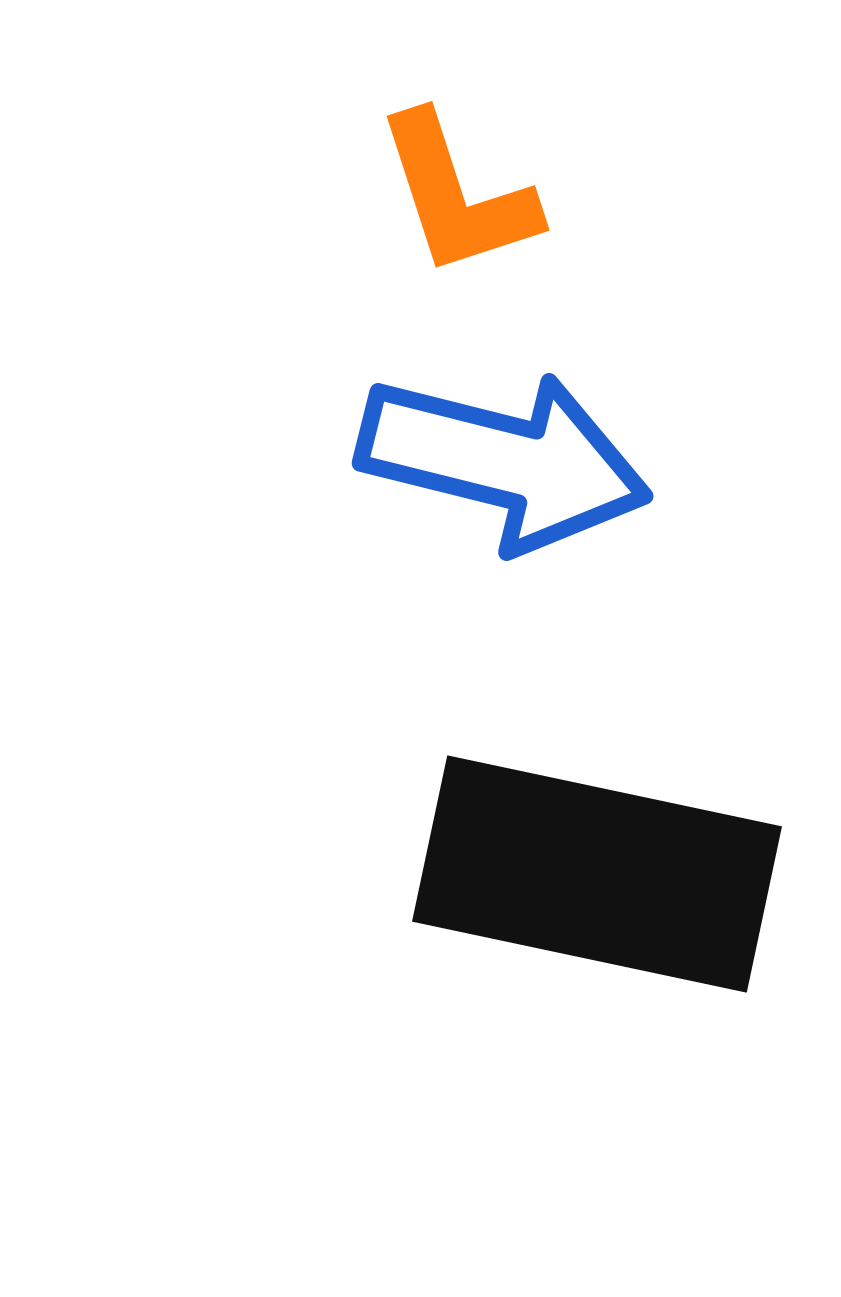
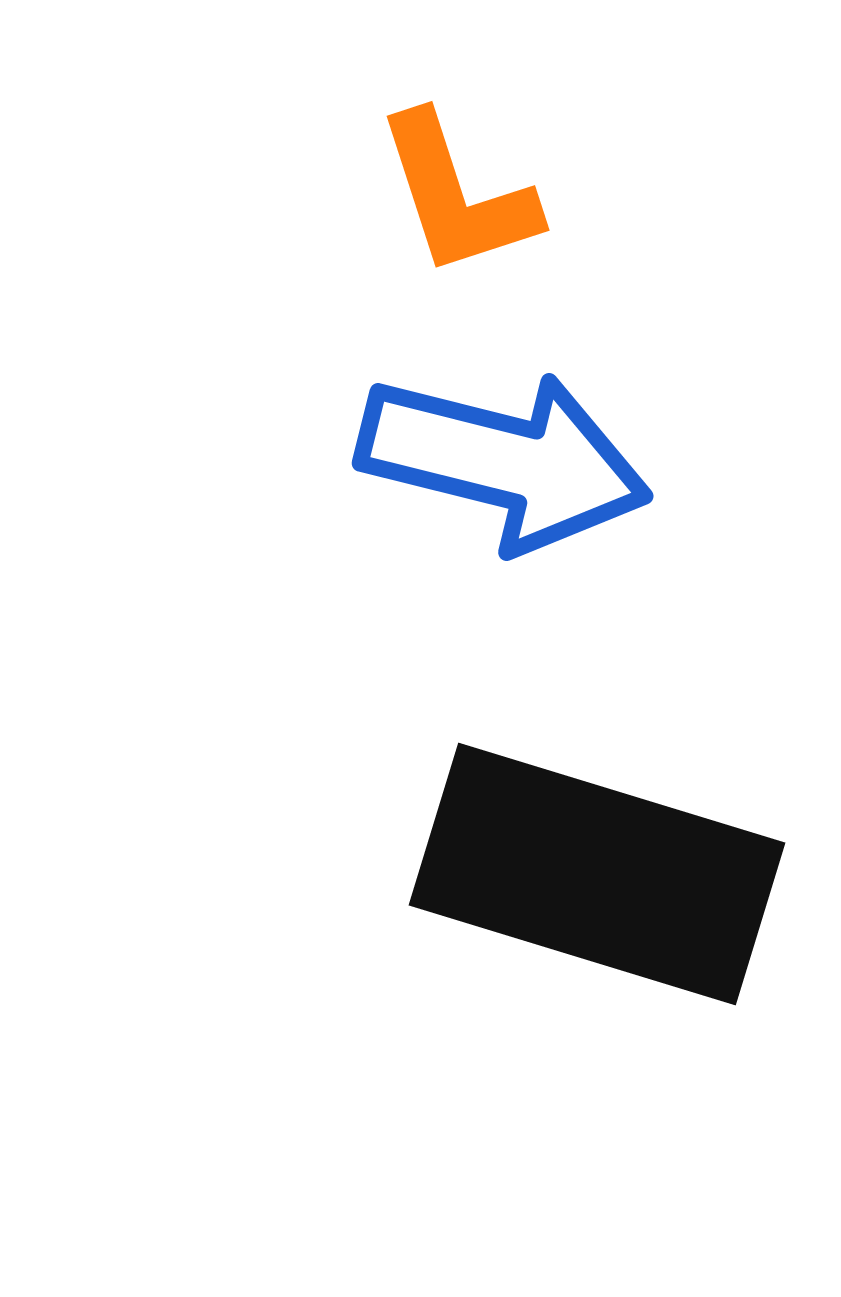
black rectangle: rotated 5 degrees clockwise
